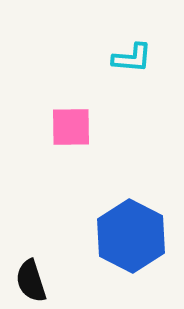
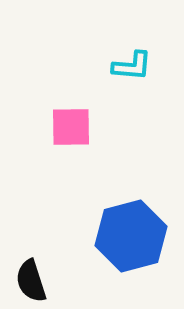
cyan L-shape: moved 8 px down
blue hexagon: rotated 18 degrees clockwise
